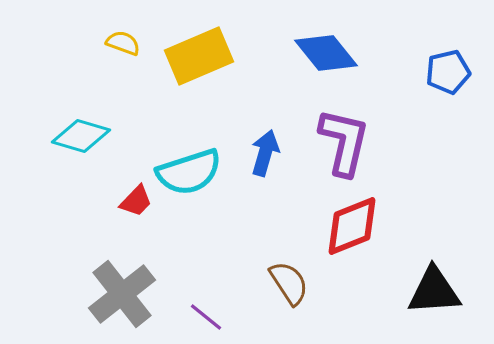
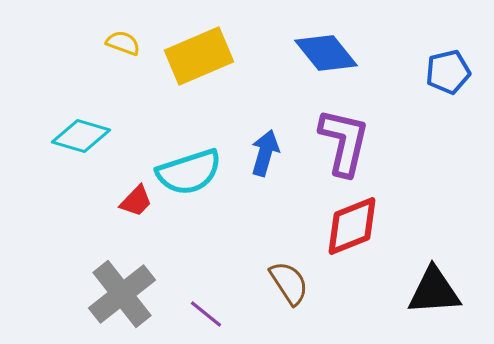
purple line: moved 3 px up
